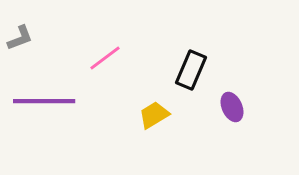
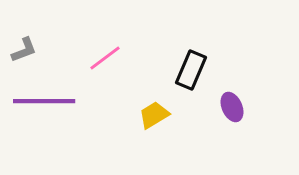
gray L-shape: moved 4 px right, 12 px down
